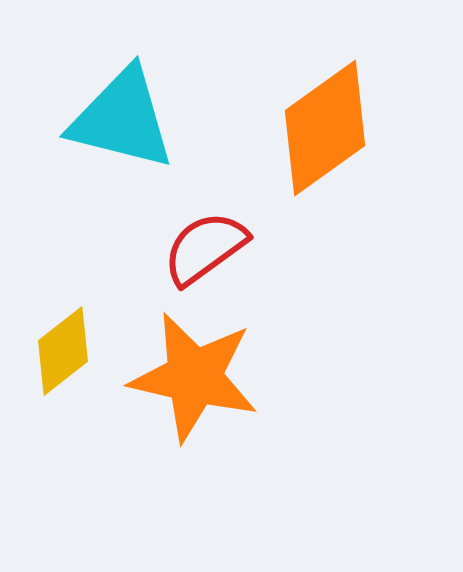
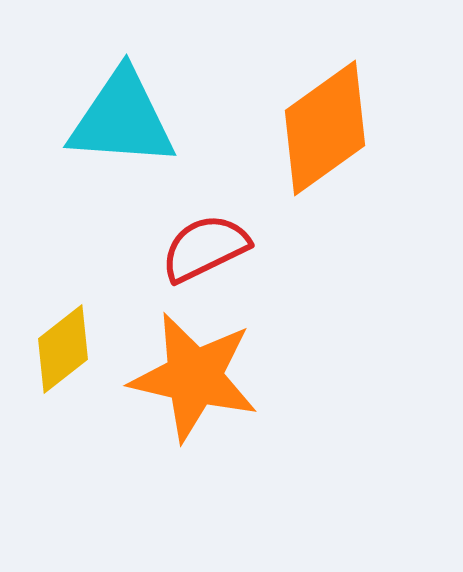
cyan triangle: rotated 10 degrees counterclockwise
red semicircle: rotated 10 degrees clockwise
yellow diamond: moved 2 px up
